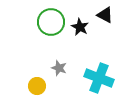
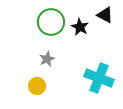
gray star: moved 12 px left, 9 px up; rotated 28 degrees clockwise
